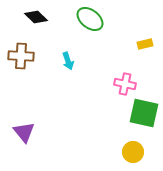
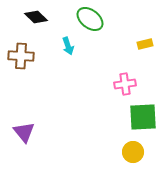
cyan arrow: moved 15 px up
pink cross: rotated 20 degrees counterclockwise
green square: moved 1 px left, 4 px down; rotated 16 degrees counterclockwise
